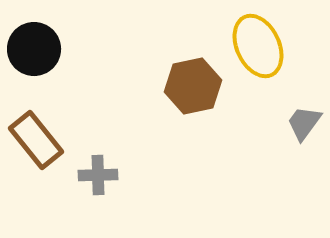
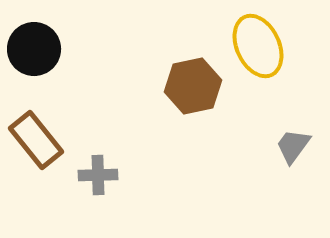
gray trapezoid: moved 11 px left, 23 px down
